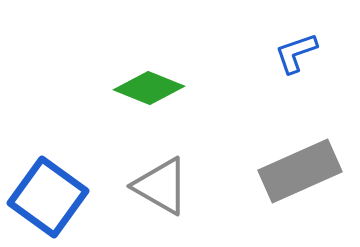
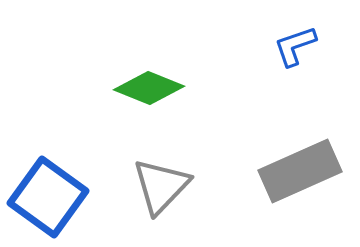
blue L-shape: moved 1 px left, 7 px up
gray triangle: rotated 44 degrees clockwise
